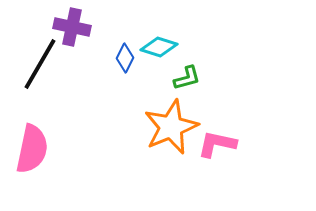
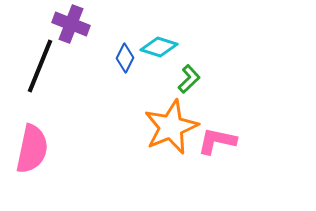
purple cross: moved 1 px left, 3 px up; rotated 9 degrees clockwise
black line: moved 2 px down; rotated 8 degrees counterclockwise
green L-shape: moved 2 px right, 1 px down; rotated 28 degrees counterclockwise
pink L-shape: moved 3 px up
